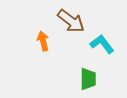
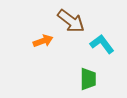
orange arrow: rotated 84 degrees clockwise
